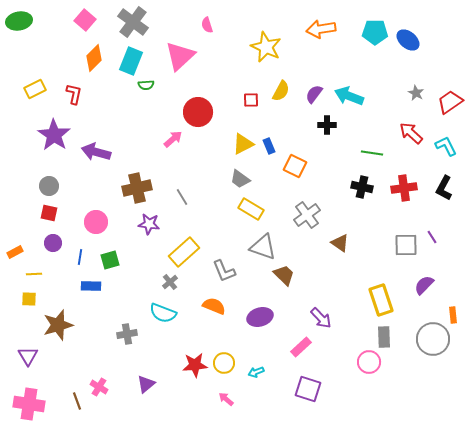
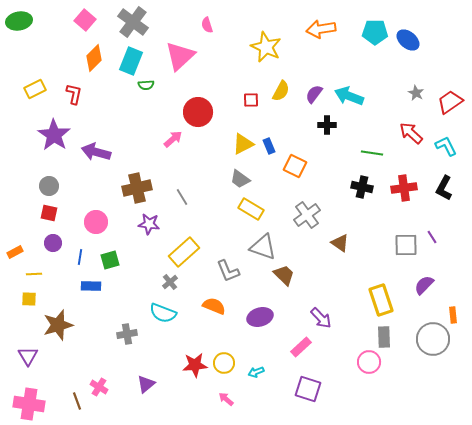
gray L-shape at (224, 271): moved 4 px right
